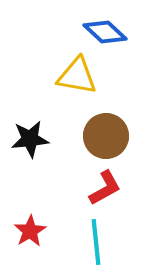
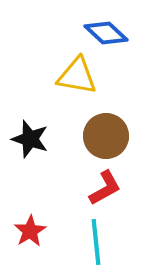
blue diamond: moved 1 px right, 1 px down
black star: rotated 24 degrees clockwise
